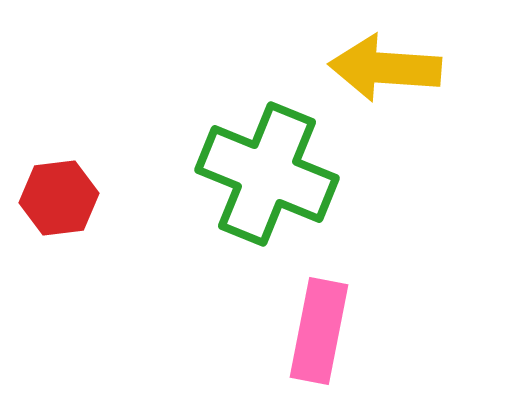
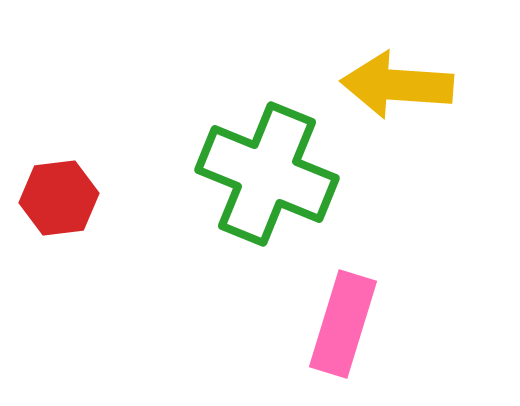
yellow arrow: moved 12 px right, 17 px down
pink rectangle: moved 24 px right, 7 px up; rotated 6 degrees clockwise
